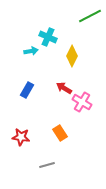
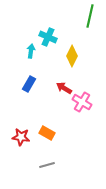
green line: rotated 50 degrees counterclockwise
cyan arrow: rotated 72 degrees counterclockwise
blue rectangle: moved 2 px right, 6 px up
orange rectangle: moved 13 px left; rotated 28 degrees counterclockwise
